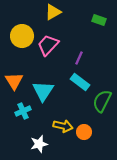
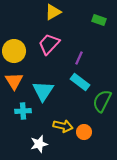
yellow circle: moved 8 px left, 15 px down
pink trapezoid: moved 1 px right, 1 px up
cyan cross: rotated 21 degrees clockwise
